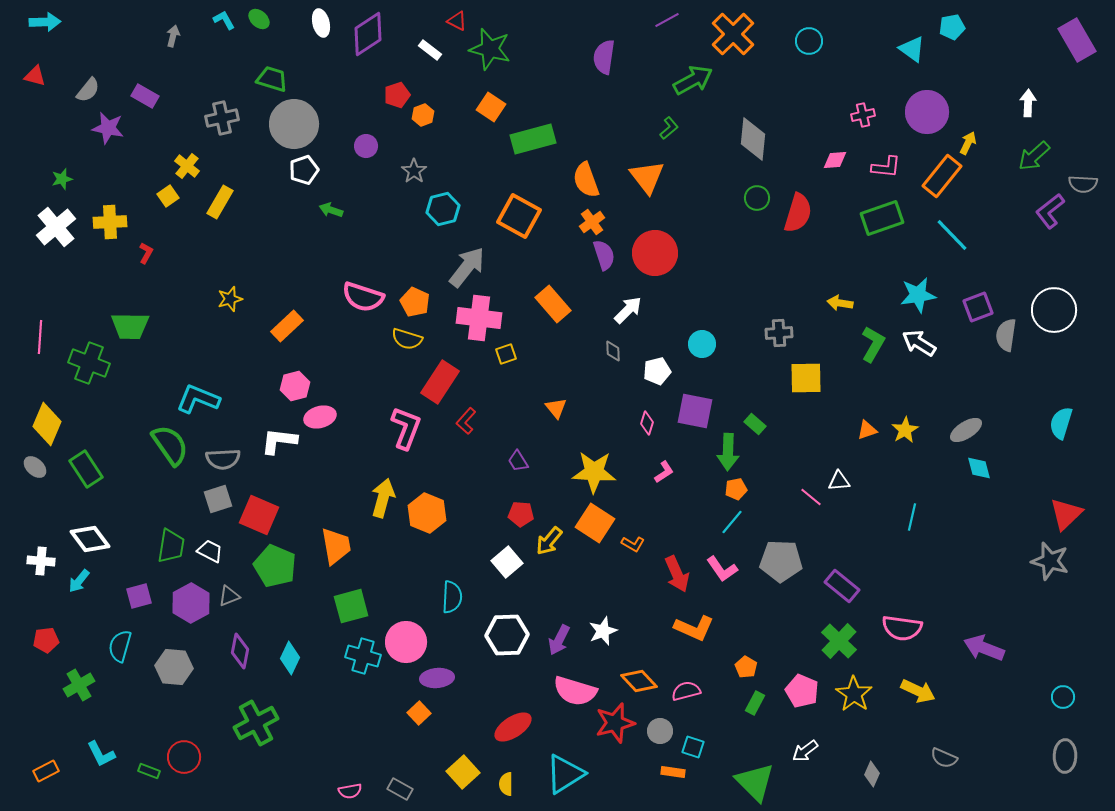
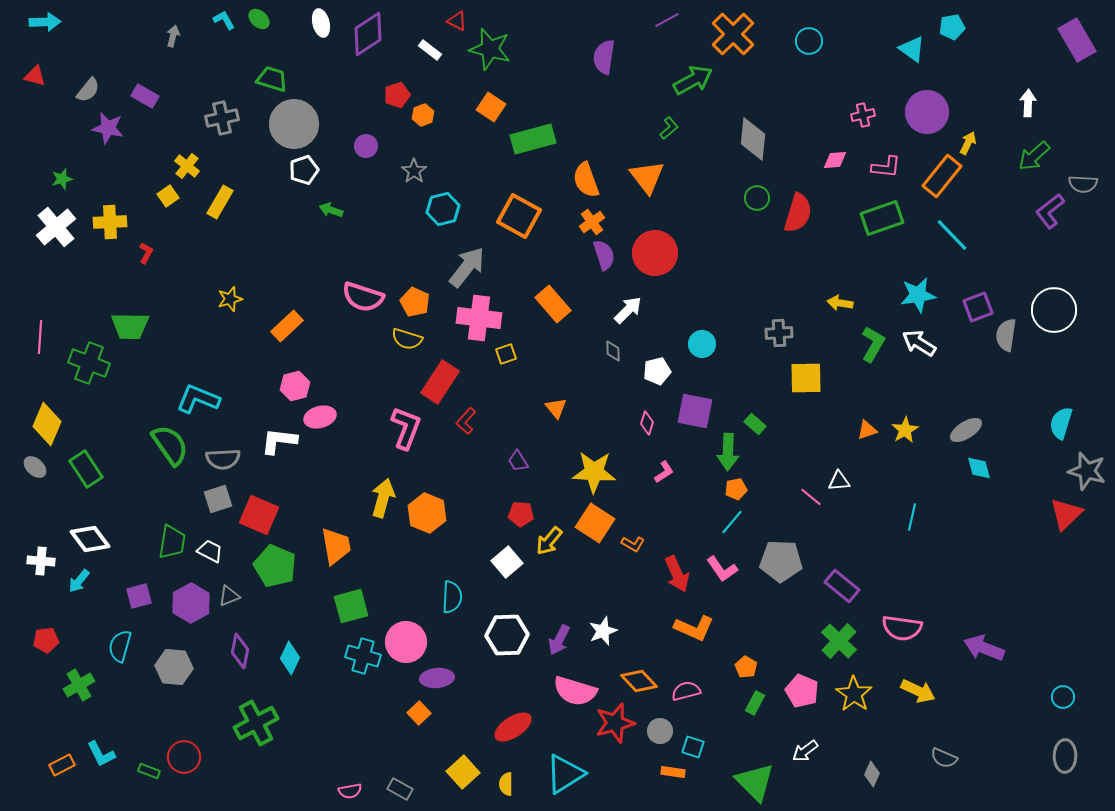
green trapezoid at (171, 546): moved 1 px right, 4 px up
gray star at (1050, 561): moved 37 px right, 90 px up
orange rectangle at (46, 771): moved 16 px right, 6 px up
